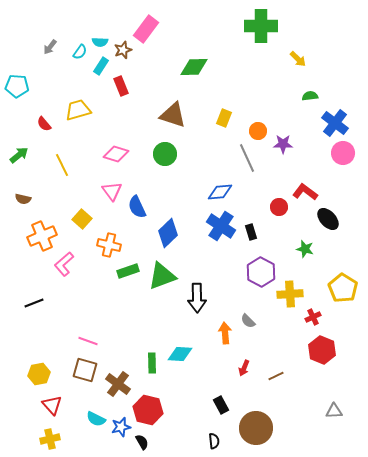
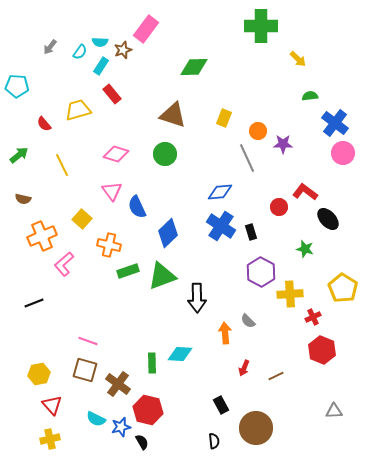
red rectangle at (121, 86): moved 9 px left, 8 px down; rotated 18 degrees counterclockwise
